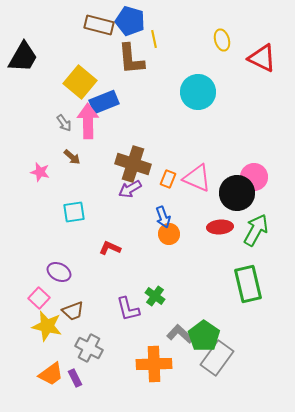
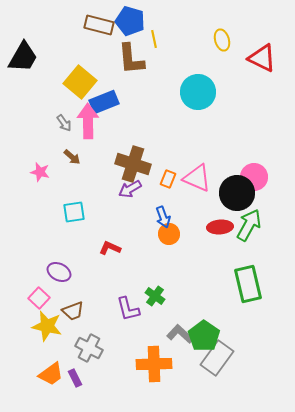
green arrow: moved 7 px left, 5 px up
